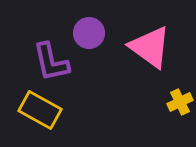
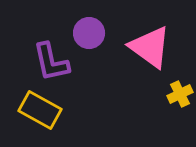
yellow cross: moved 8 px up
